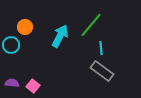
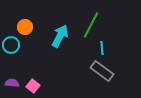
green line: rotated 12 degrees counterclockwise
cyan line: moved 1 px right
